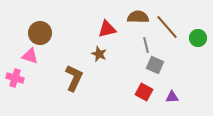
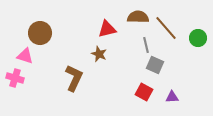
brown line: moved 1 px left, 1 px down
pink triangle: moved 5 px left
